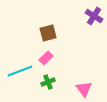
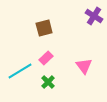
brown square: moved 4 px left, 5 px up
cyan line: rotated 10 degrees counterclockwise
green cross: rotated 24 degrees counterclockwise
pink triangle: moved 23 px up
